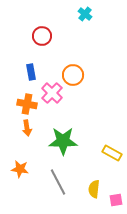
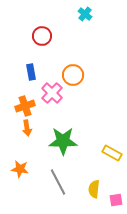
orange cross: moved 2 px left, 2 px down; rotated 30 degrees counterclockwise
